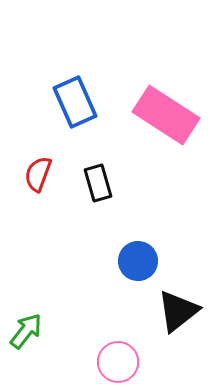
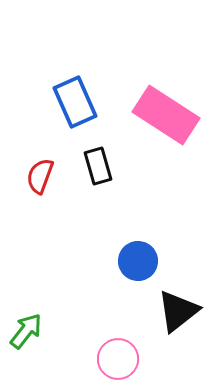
red semicircle: moved 2 px right, 2 px down
black rectangle: moved 17 px up
pink circle: moved 3 px up
